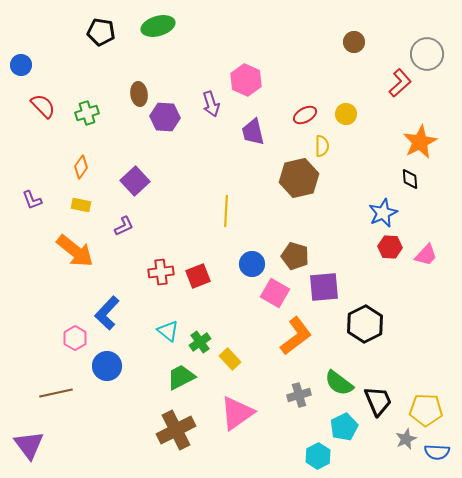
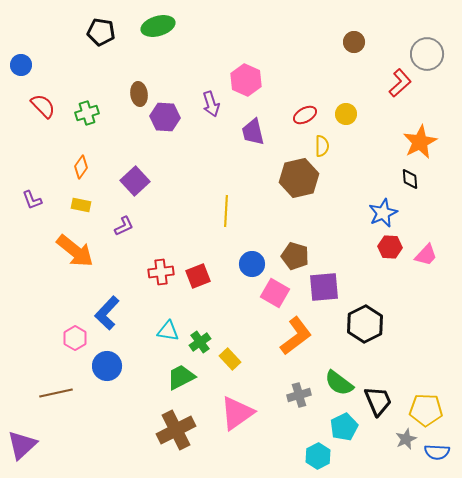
cyan triangle at (168, 331): rotated 30 degrees counterclockwise
purple triangle at (29, 445): moved 7 px left; rotated 24 degrees clockwise
